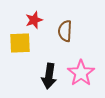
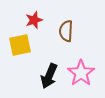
brown semicircle: moved 1 px right
yellow square: moved 2 px down; rotated 10 degrees counterclockwise
black arrow: rotated 15 degrees clockwise
